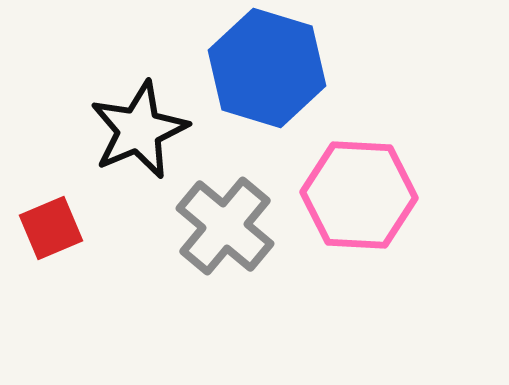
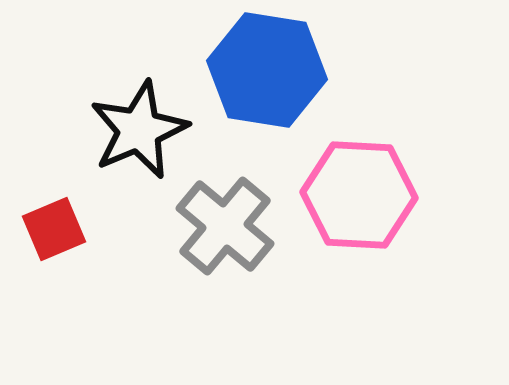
blue hexagon: moved 2 px down; rotated 8 degrees counterclockwise
red square: moved 3 px right, 1 px down
